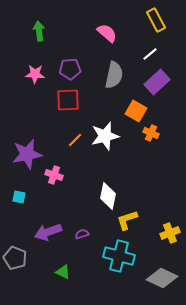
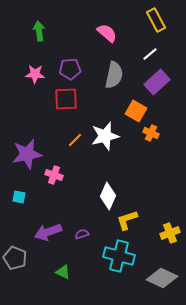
red square: moved 2 px left, 1 px up
white diamond: rotated 12 degrees clockwise
